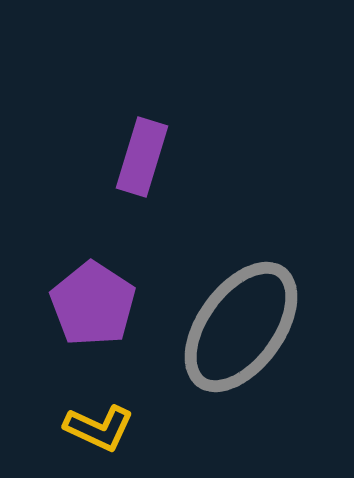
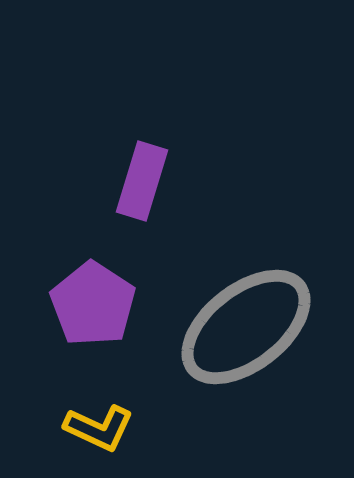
purple rectangle: moved 24 px down
gray ellipse: moved 5 px right; rotated 16 degrees clockwise
